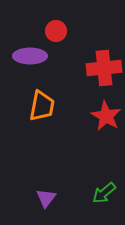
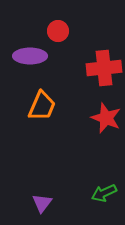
red circle: moved 2 px right
orange trapezoid: rotated 12 degrees clockwise
red star: moved 2 px down; rotated 8 degrees counterclockwise
green arrow: rotated 15 degrees clockwise
purple triangle: moved 4 px left, 5 px down
